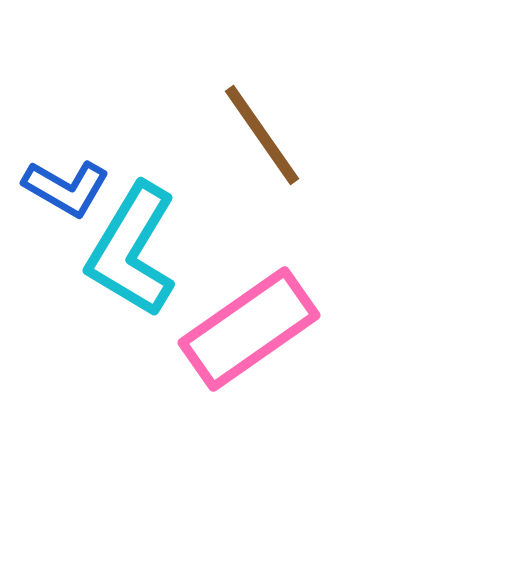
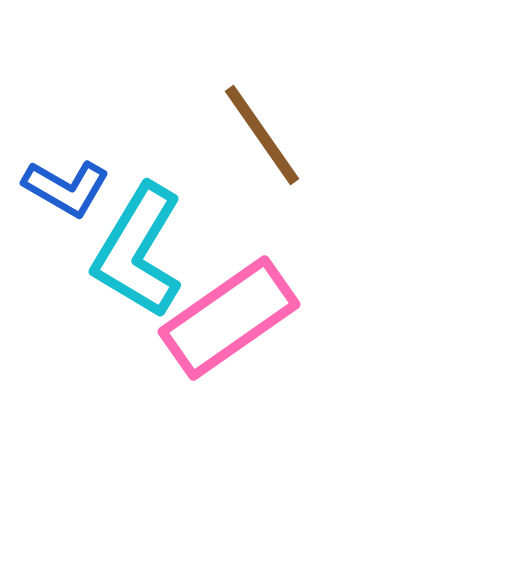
cyan L-shape: moved 6 px right, 1 px down
pink rectangle: moved 20 px left, 11 px up
